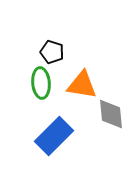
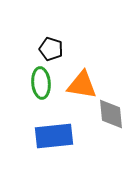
black pentagon: moved 1 px left, 3 px up
blue rectangle: rotated 39 degrees clockwise
